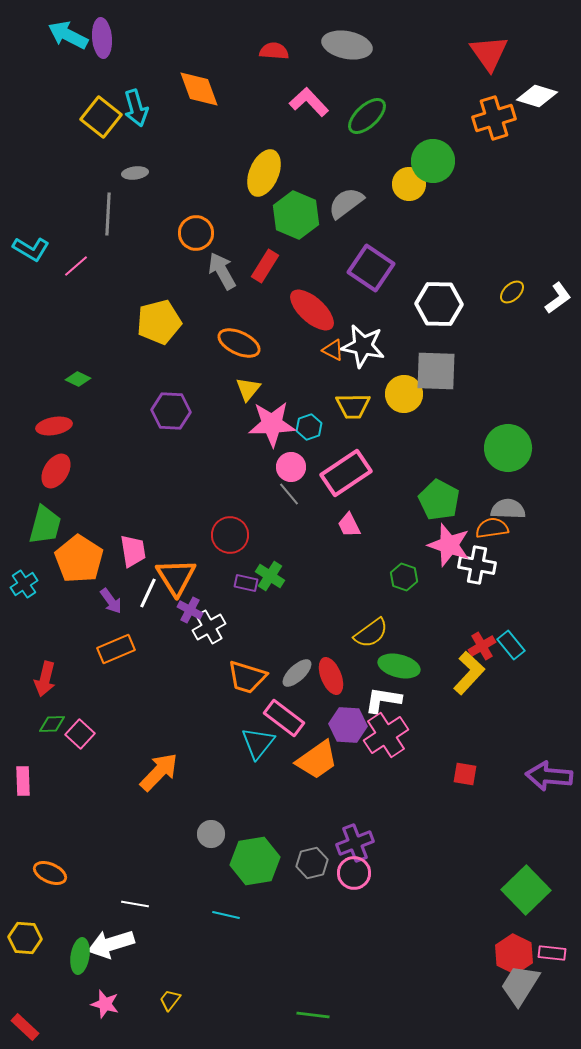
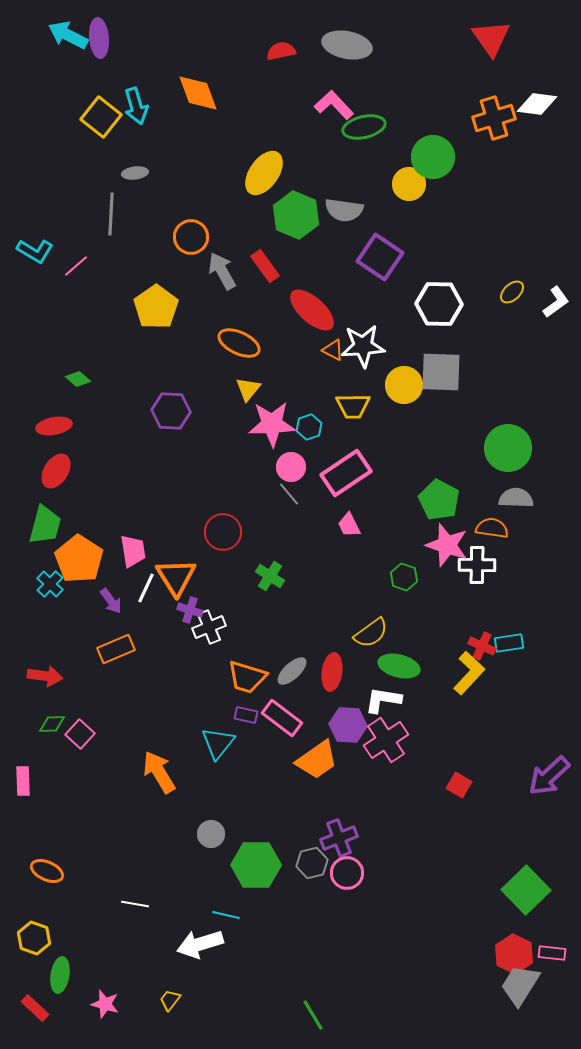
purple ellipse at (102, 38): moved 3 px left
red semicircle at (274, 51): moved 7 px right; rotated 16 degrees counterclockwise
red triangle at (489, 53): moved 2 px right, 15 px up
orange diamond at (199, 89): moved 1 px left, 4 px down
white diamond at (537, 96): moved 8 px down; rotated 9 degrees counterclockwise
pink L-shape at (309, 102): moved 25 px right, 3 px down
cyan arrow at (136, 108): moved 2 px up
green ellipse at (367, 116): moved 3 px left, 11 px down; rotated 30 degrees clockwise
green circle at (433, 161): moved 4 px up
yellow ellipse at (264, 173): rotated 12 degrees clockwise
gray semicircle at (346, 203): moved 2 px left, 7 px down; rotated 135 degrees counterclockwise
gray line at (108, 214): moved 3 px right
orange circle at (196, 233): moved 5 px left, 4 px down
cyan L-shape at (31, 249): moved 4 px right, 2 px down
red rectangle at (265, 266): rotated 68 degrees counterclockwise
purple square at (371, 268): moved 9 px right, 11 px up
white L-shape at (558, 298): moved 2 px left, 4 px down
yellow pentagon at (159, 322): moved 3 px left, 15 px up; rotated 21 degrees counterclockwise
white star at (363, 346): rotated 15 degrees counterclockwise
gray square at (436, 371): moved 5 px right, 1 px down
green diamond at (78, 379): rotated 15 degrees clockwise
yellow circle at (404, 394): moved 9 px up
gray semicircle at (508, 509): moved 8 px right, 11 px up
orange semicircle at (492, 528): rotated 16 degrees clockwise
red circle at (230, 535): moved 7 px left, 3 px up
pink star at (449, 545): moved 2 px left
white cross at (477, 565): rotated 9 degrees counterclockwise
purple rectangle at (246, 583): moved 132 px down
cyan cross at (24, 584): moved 26 px right; rotated 12 degrees counterclockwise
white line at (148, 593): moved 2 px left, 5 px up
purple cross at (190, 610): rotated 10 degrees counterclockwise
white cross at (209, 627): rotated 8 degrees clockwise
cyan rectangle at (511, 645): moved 2 px left, 2 px up; rotated 60 degrees counterclockwise
red cross at (482, 646): rotated 36 degrees counterclockwise
gray ellipse at (297, 673): moved 5 px left, 2 px up
red ellipse at (331, 676): moved 1 px right, 4 px up; rotated 30 degrees clockwise
red arrow at (45, 679): moved 3 px up; rotated 96 degrees counterclockwise
pink rectangle at (284, 718): moved 2 px left
pink cross at (386, 735): moved 5 px down
cyan triangle at (258, 743): moved 40 px left
orange arrow at (159, 772): rotated 75 degrees counterclockwise
red square at (465, 774): moved 6 px left, 11 px down; rotated 20 degrees clockwise
purple arrow at (549, 776): rotated 48 degrees counterclockwise
purple cross at (355, 843): moved 16 px left, 5 px up
green hexagon at (255, 861): moved 1 px right, 4 px down; rotated 9 degrees clockwise
orange ellipse at (50, 873): moved 3 px left, 2 px up
pink circle at (354, 873): moved 7 px left
yellow hexagon at (25, 938): moved 9 px right; rotated 16 degrees clockwise
white arrow at (111, 944): moved 89 px right
green ellipse at (80, 956): moved 20 px left, 19 px down
green line at (313, 1015): rotated 52 degrees clockwise
red rectangle at (25, 1027): moved 10 px right, 19 px up
